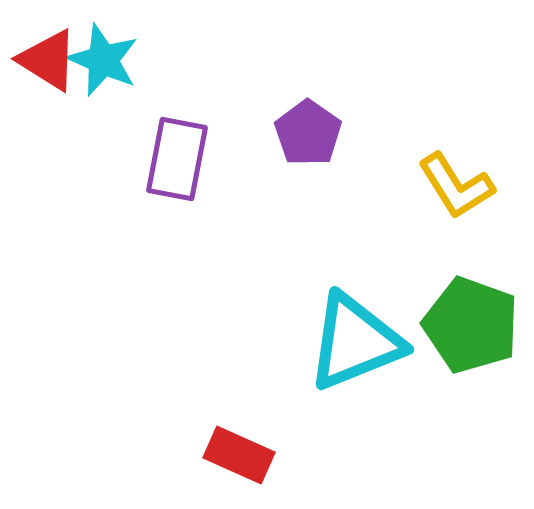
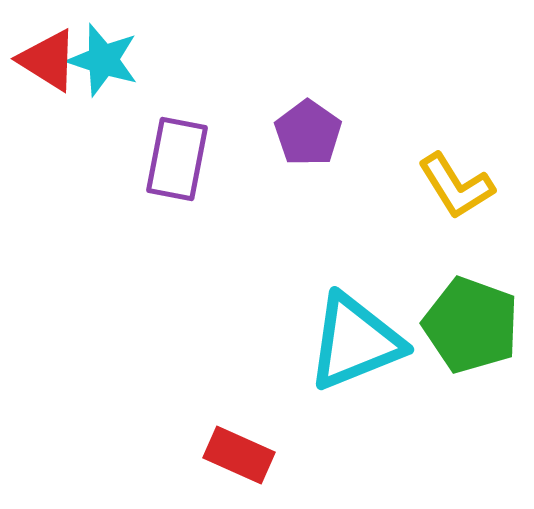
cyan star: rotated 6 degrees counterclockwise
